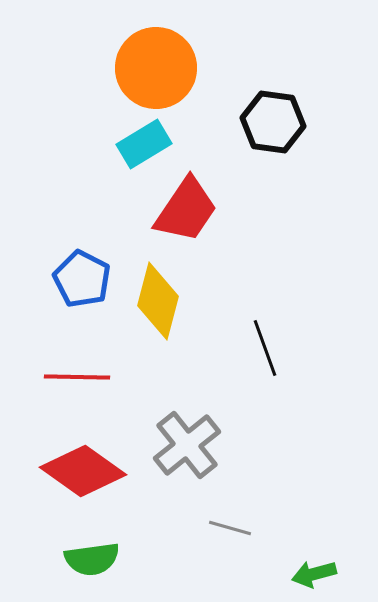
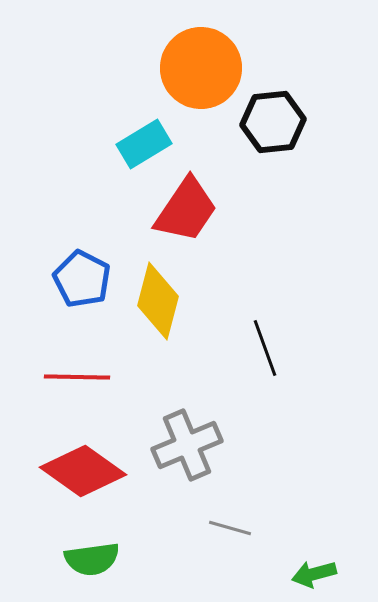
orange circle: moved 45 px right
black hexagon: rotated 14 degrees counterclockwise
gray cross: rotated 16 degrees clockwise
